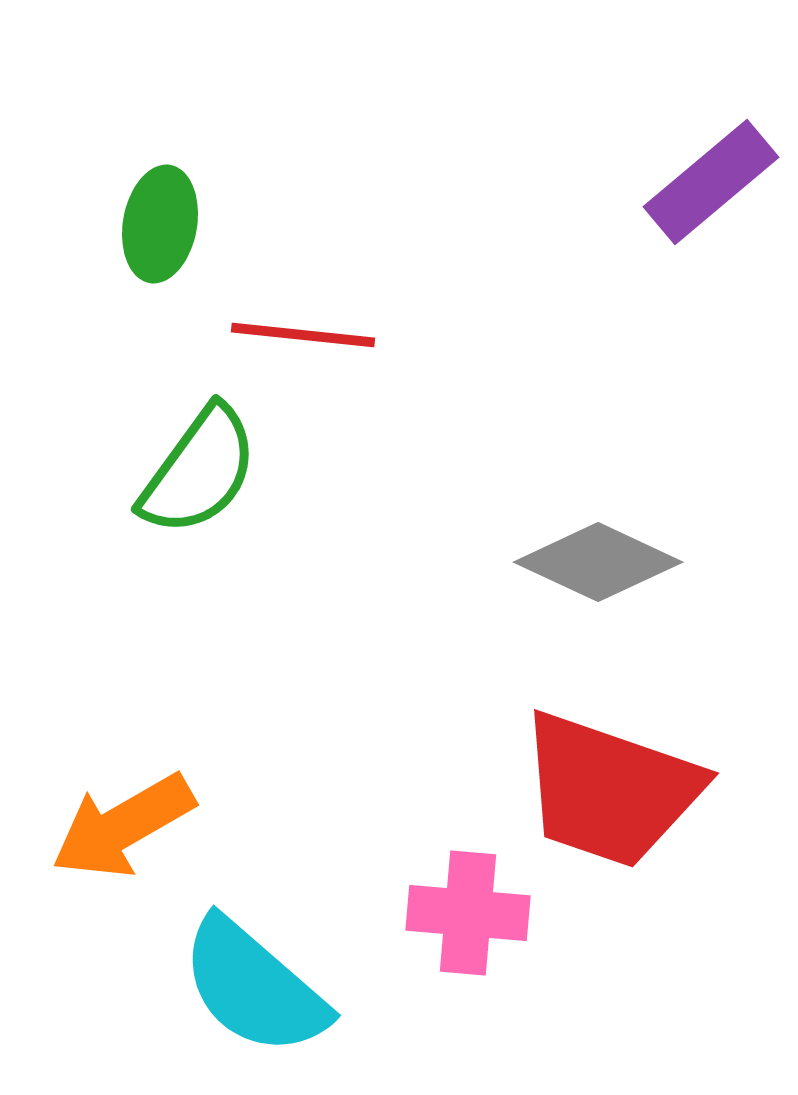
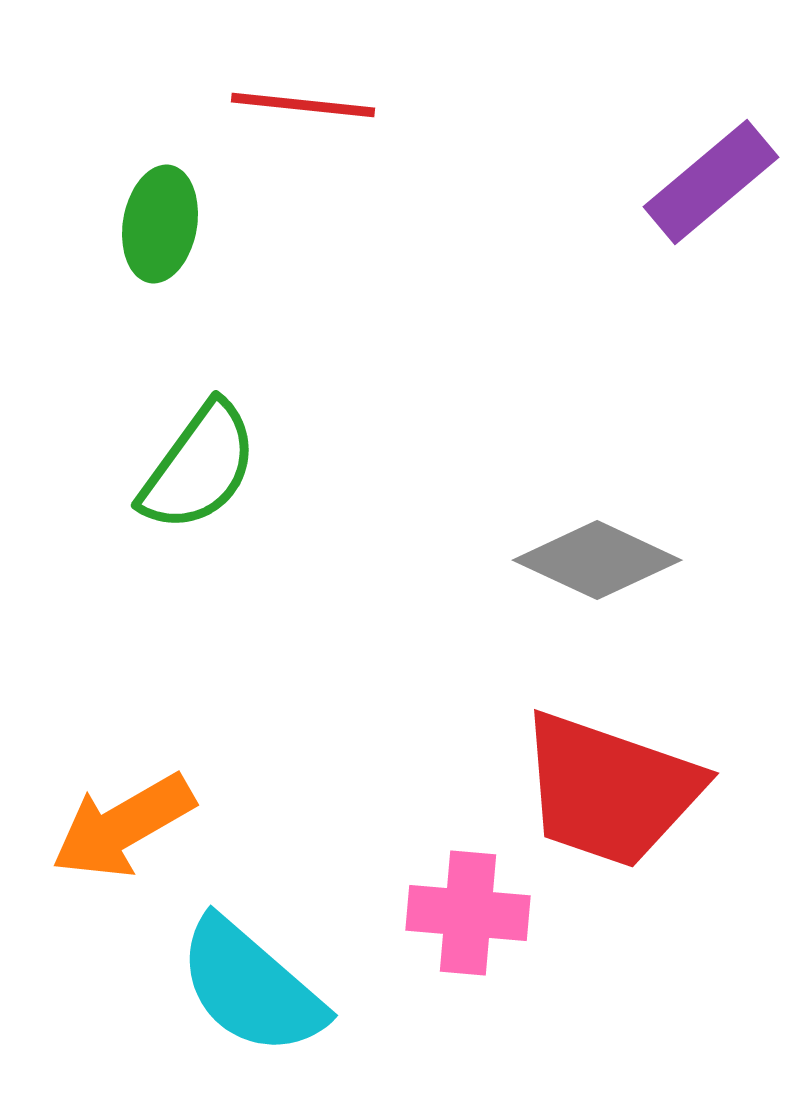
red line: moved 230 px up
green semicircle: moved 4 px up
gray diamond: moved 1 px left, 2 px up
cyan semicircle: moved 3 px left
